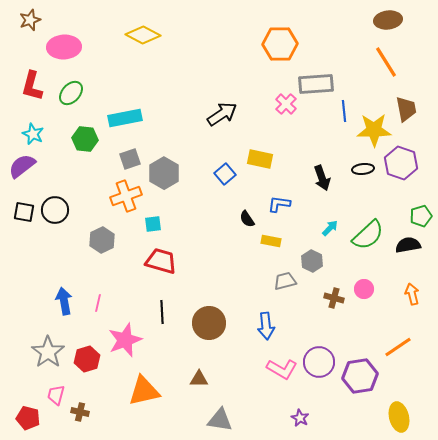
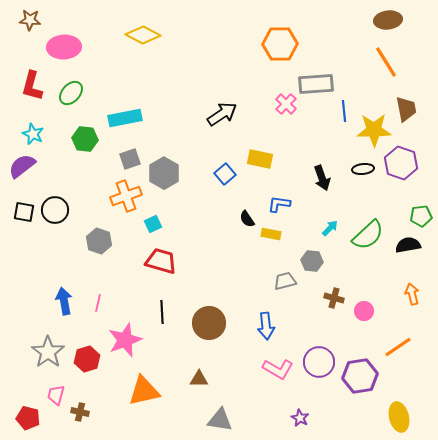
brown star at (30, 20): rotated 25 degrees clockwise
green pentagon at (421, 216): rotated 10 degrees clockwise
cyan square at (153, 224): rotated 18 degrees counterclockwise
gray hexagon at (102, 240): moved 3 px left, 1 px down; rotated 15 degrees counterclockwise
yellow rectangle at (271, 241): moved 7 px up
gray hexagon at (312, 261): rotated 20 degrees counterclockwise
pink circle at (364, 289): moved 22 px down
pink L-shape at (282, 369): moved 4 px left
